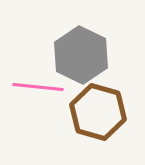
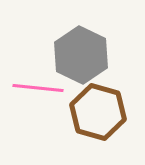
pink line: moved 1 px down
